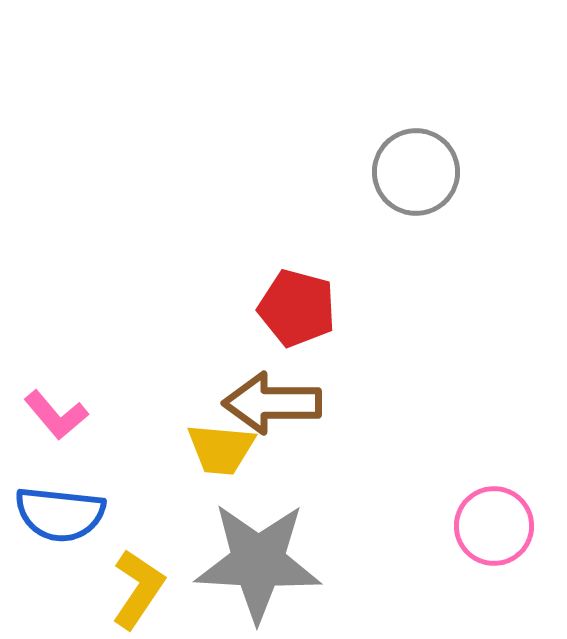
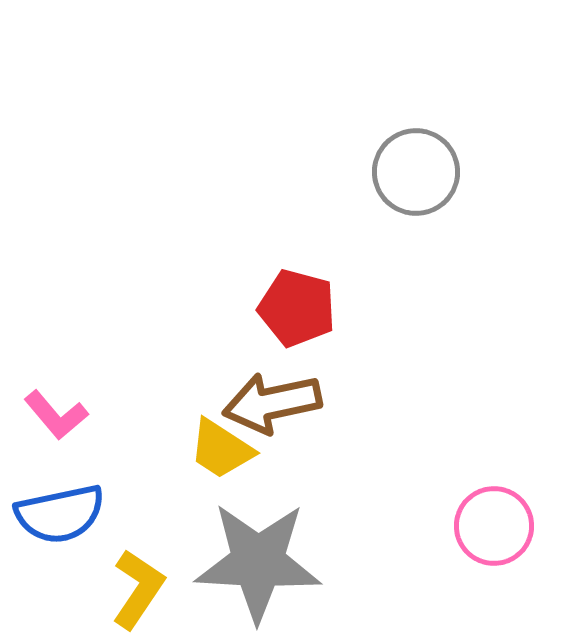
brown arrow: rotated 12 degrees counterclockwise
yellow trapezoid: rotated 28 degrees clockwise
blue semicircle: rotated 18 degrees counterclockwise
